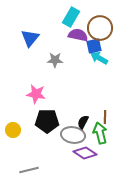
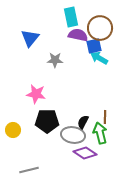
cyan rectangle: rotated 42 degrees counterclockwise
